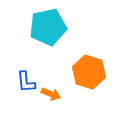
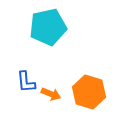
orange hexagon: moved 20 px down
